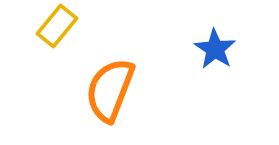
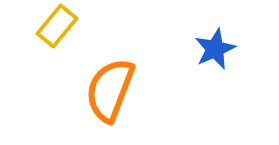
blue star: rotated 15 degrees clockwise
